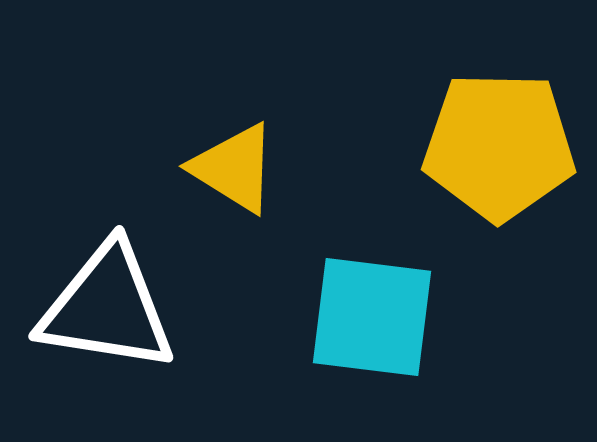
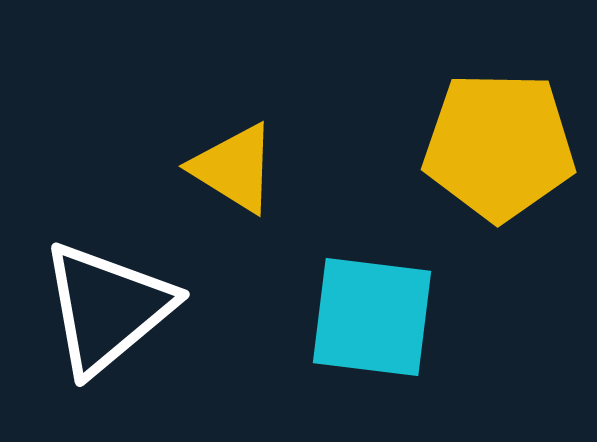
white triangle: rotated 49 degrees counterclockwise
